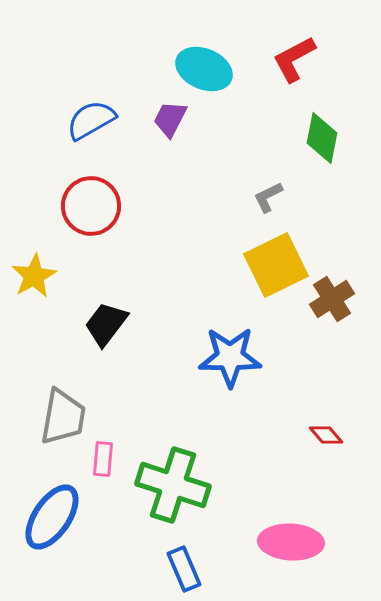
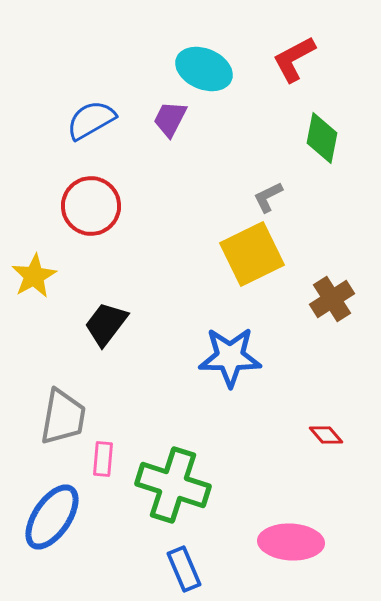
yellow square: moved 24 px left, 11 px up
